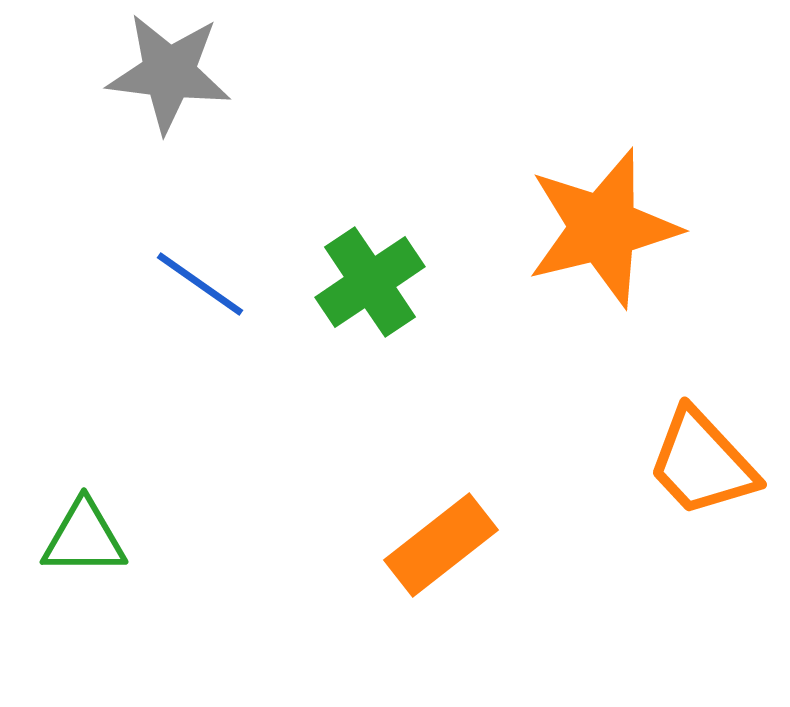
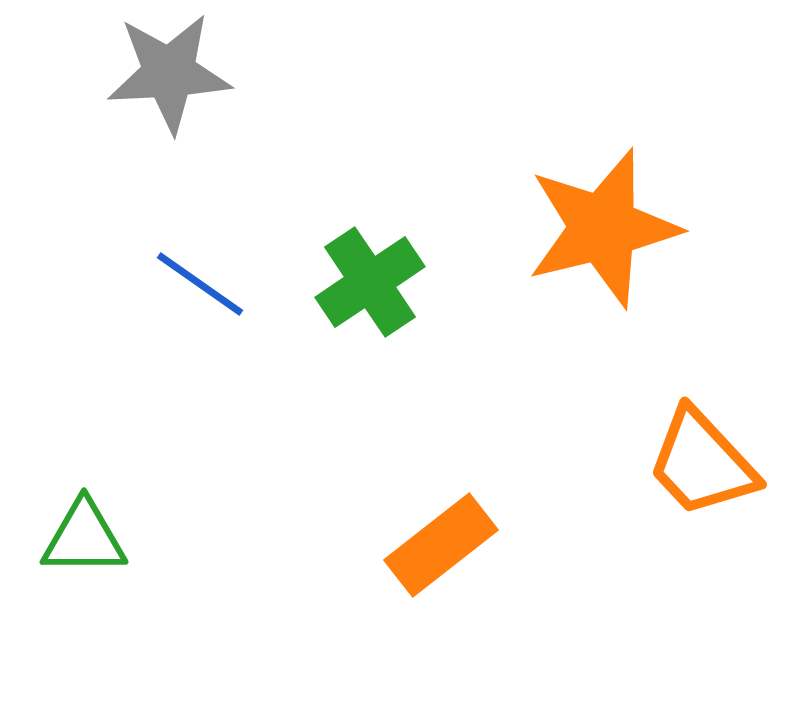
gray star: rotated 10 degrees counterclockwise
